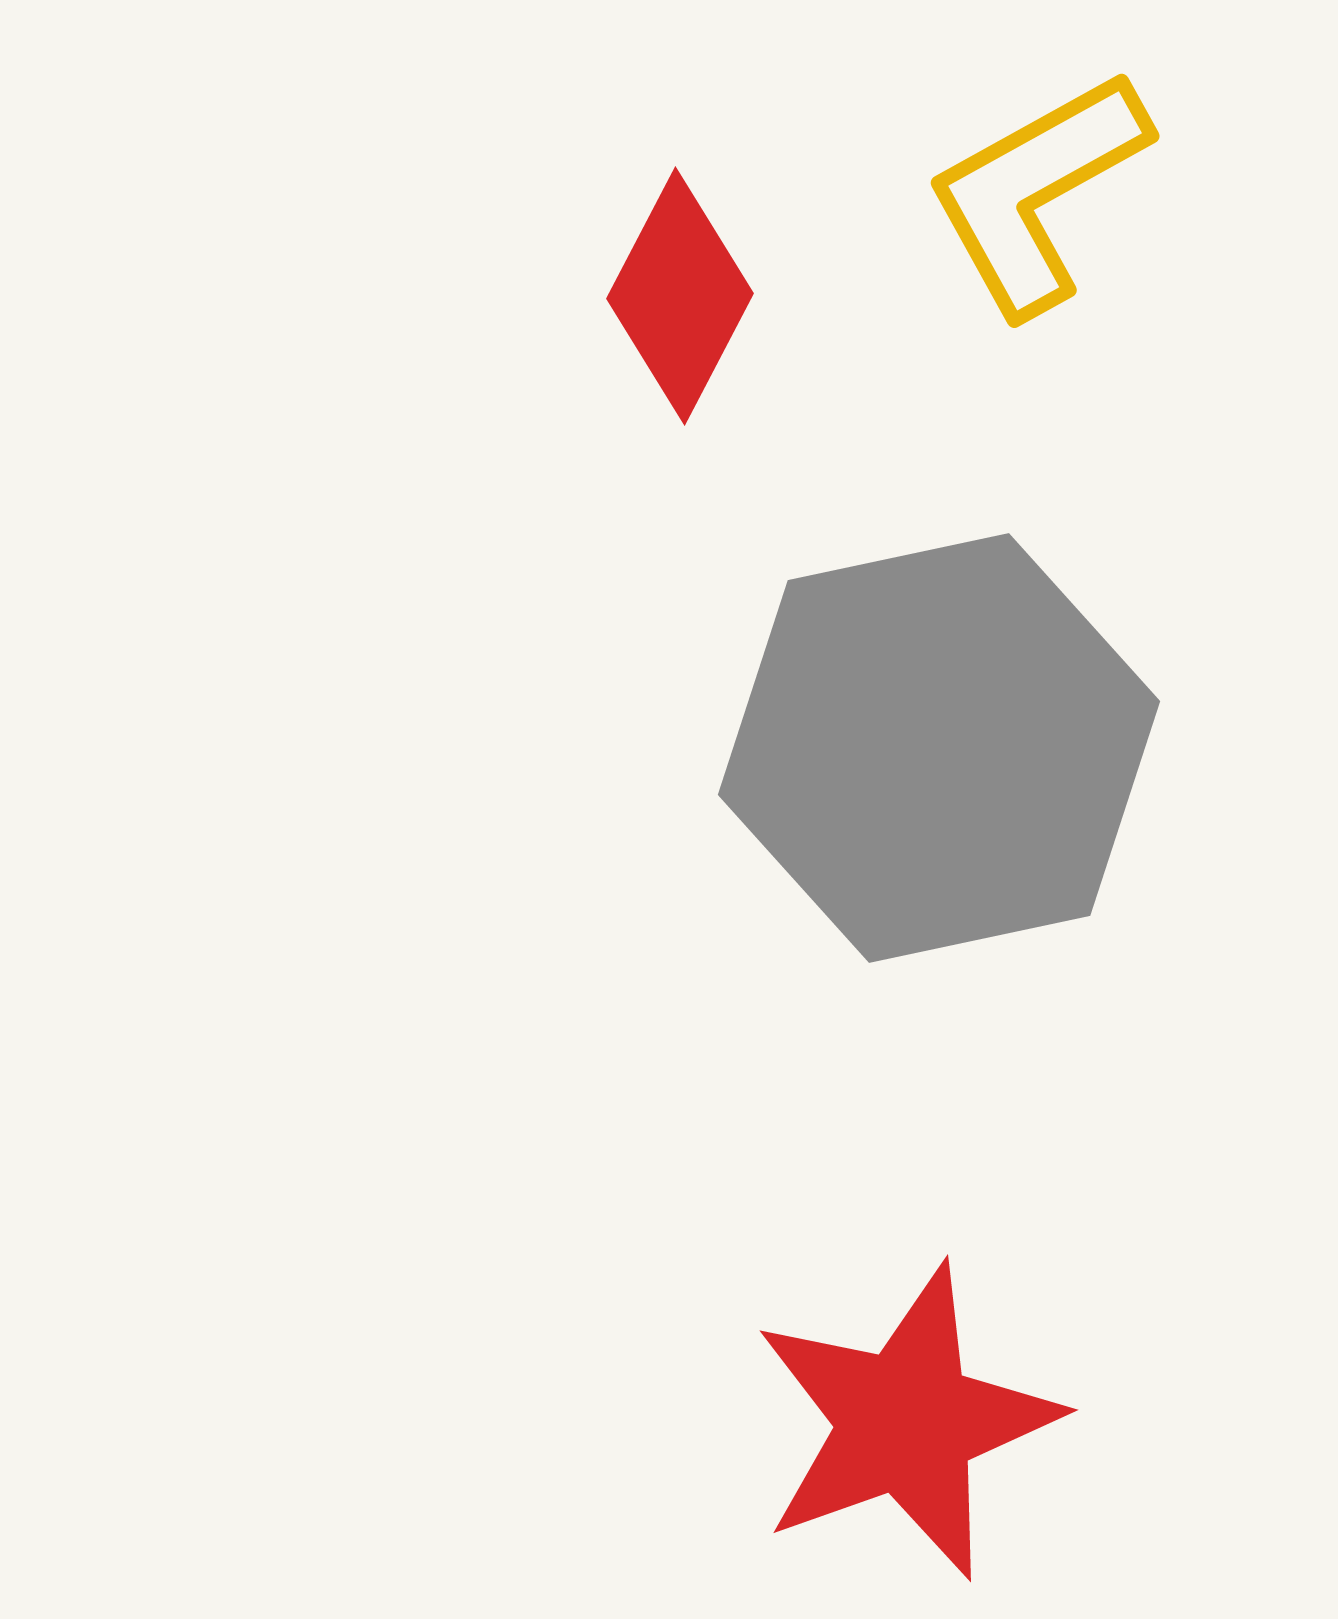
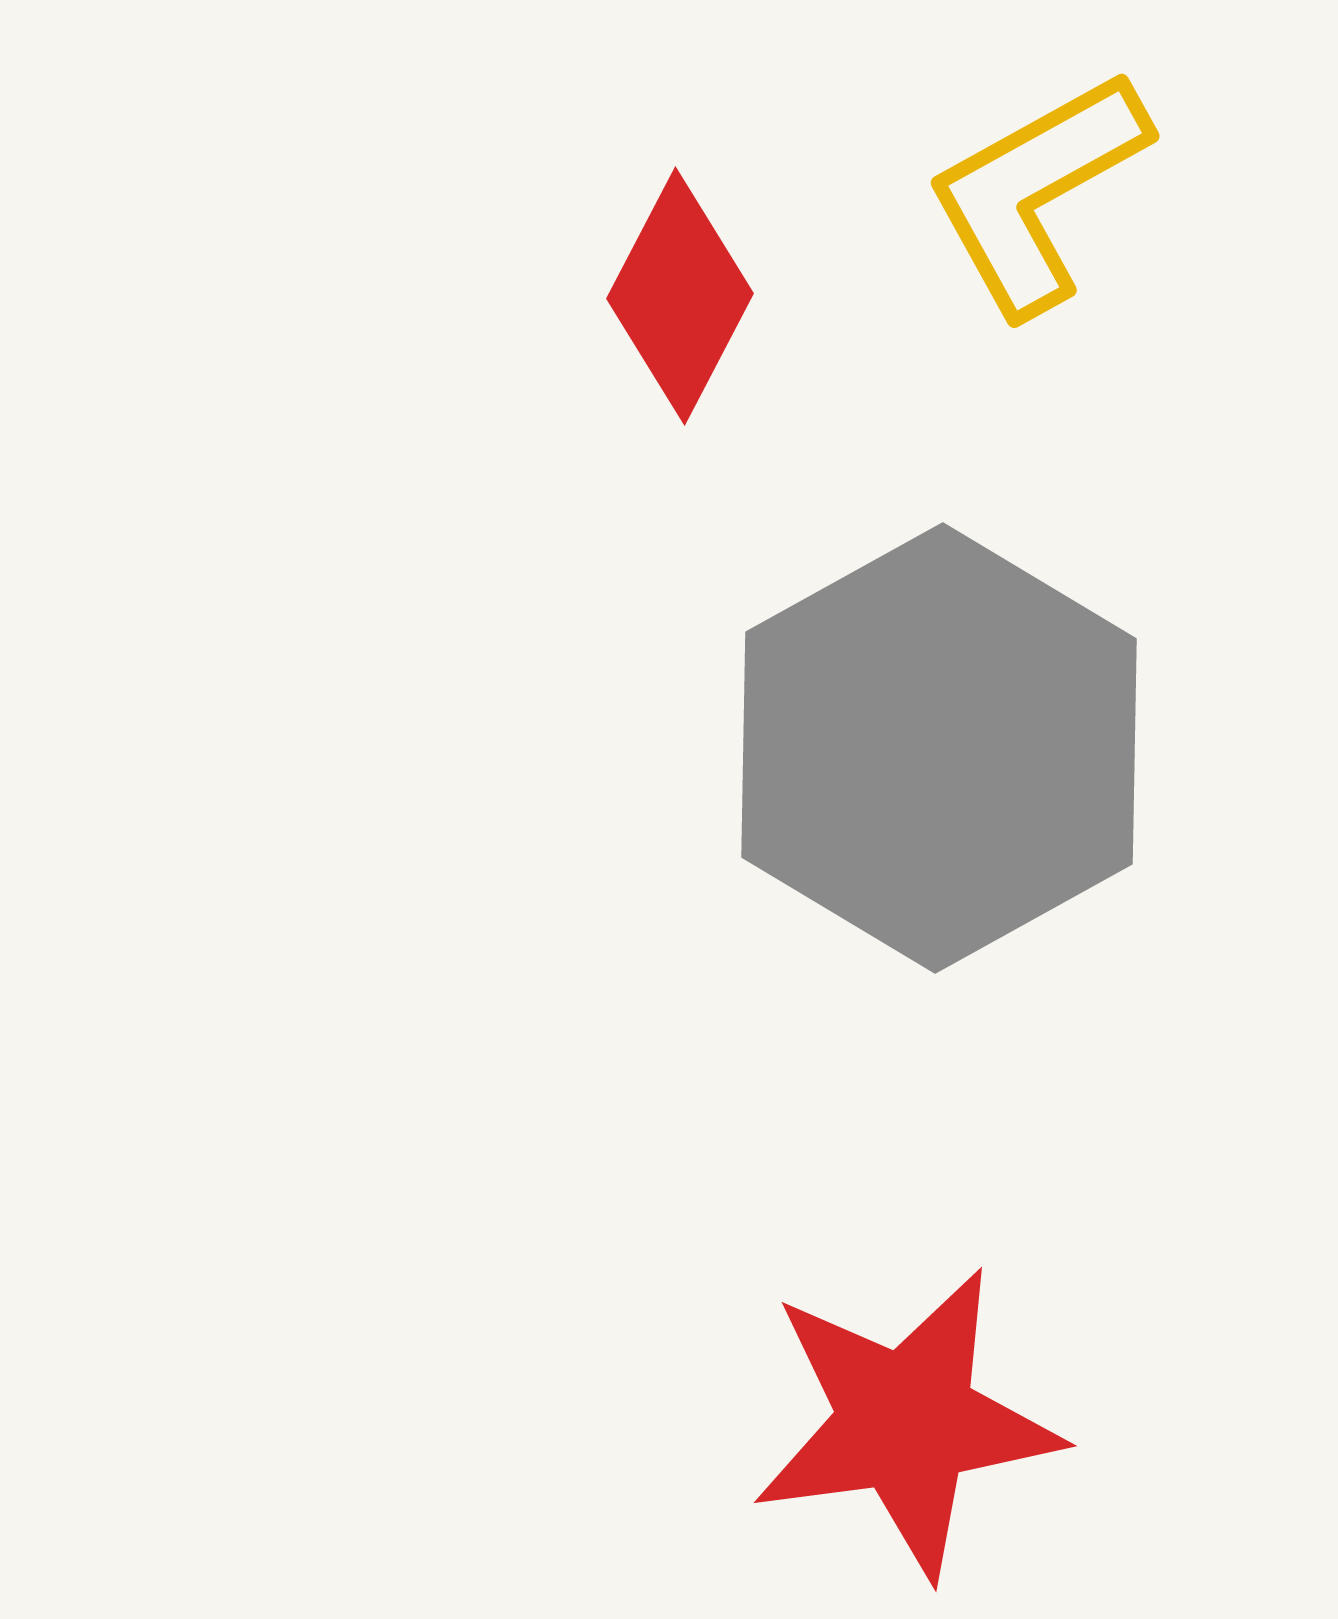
gray hexagon: rotated 17 degrees counterclockwise
red star: rotated 12 degrees clockwise
